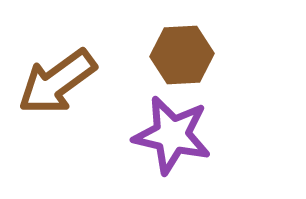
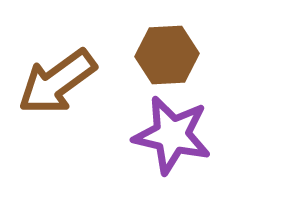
brown hexagon: moved 15 px left
